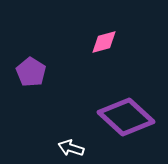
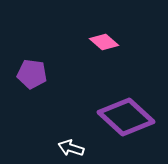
pink diamond: rotated 56 degrees clockwise
purple pentagon: moved 1 px right, 2 px down; rotated 24 degrees counterclockwise
